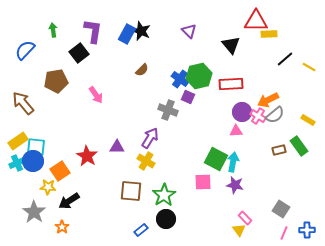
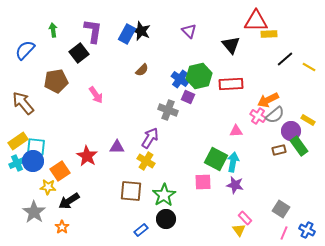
purple circle at (242, 112): moved 49 px right, 19 px down
blue cross at (307, 230): rotated 28 degrees clockwise
